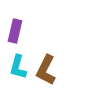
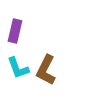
cyan L-shape: moved 1 px down; rotated 35 degrees counterclockwise
